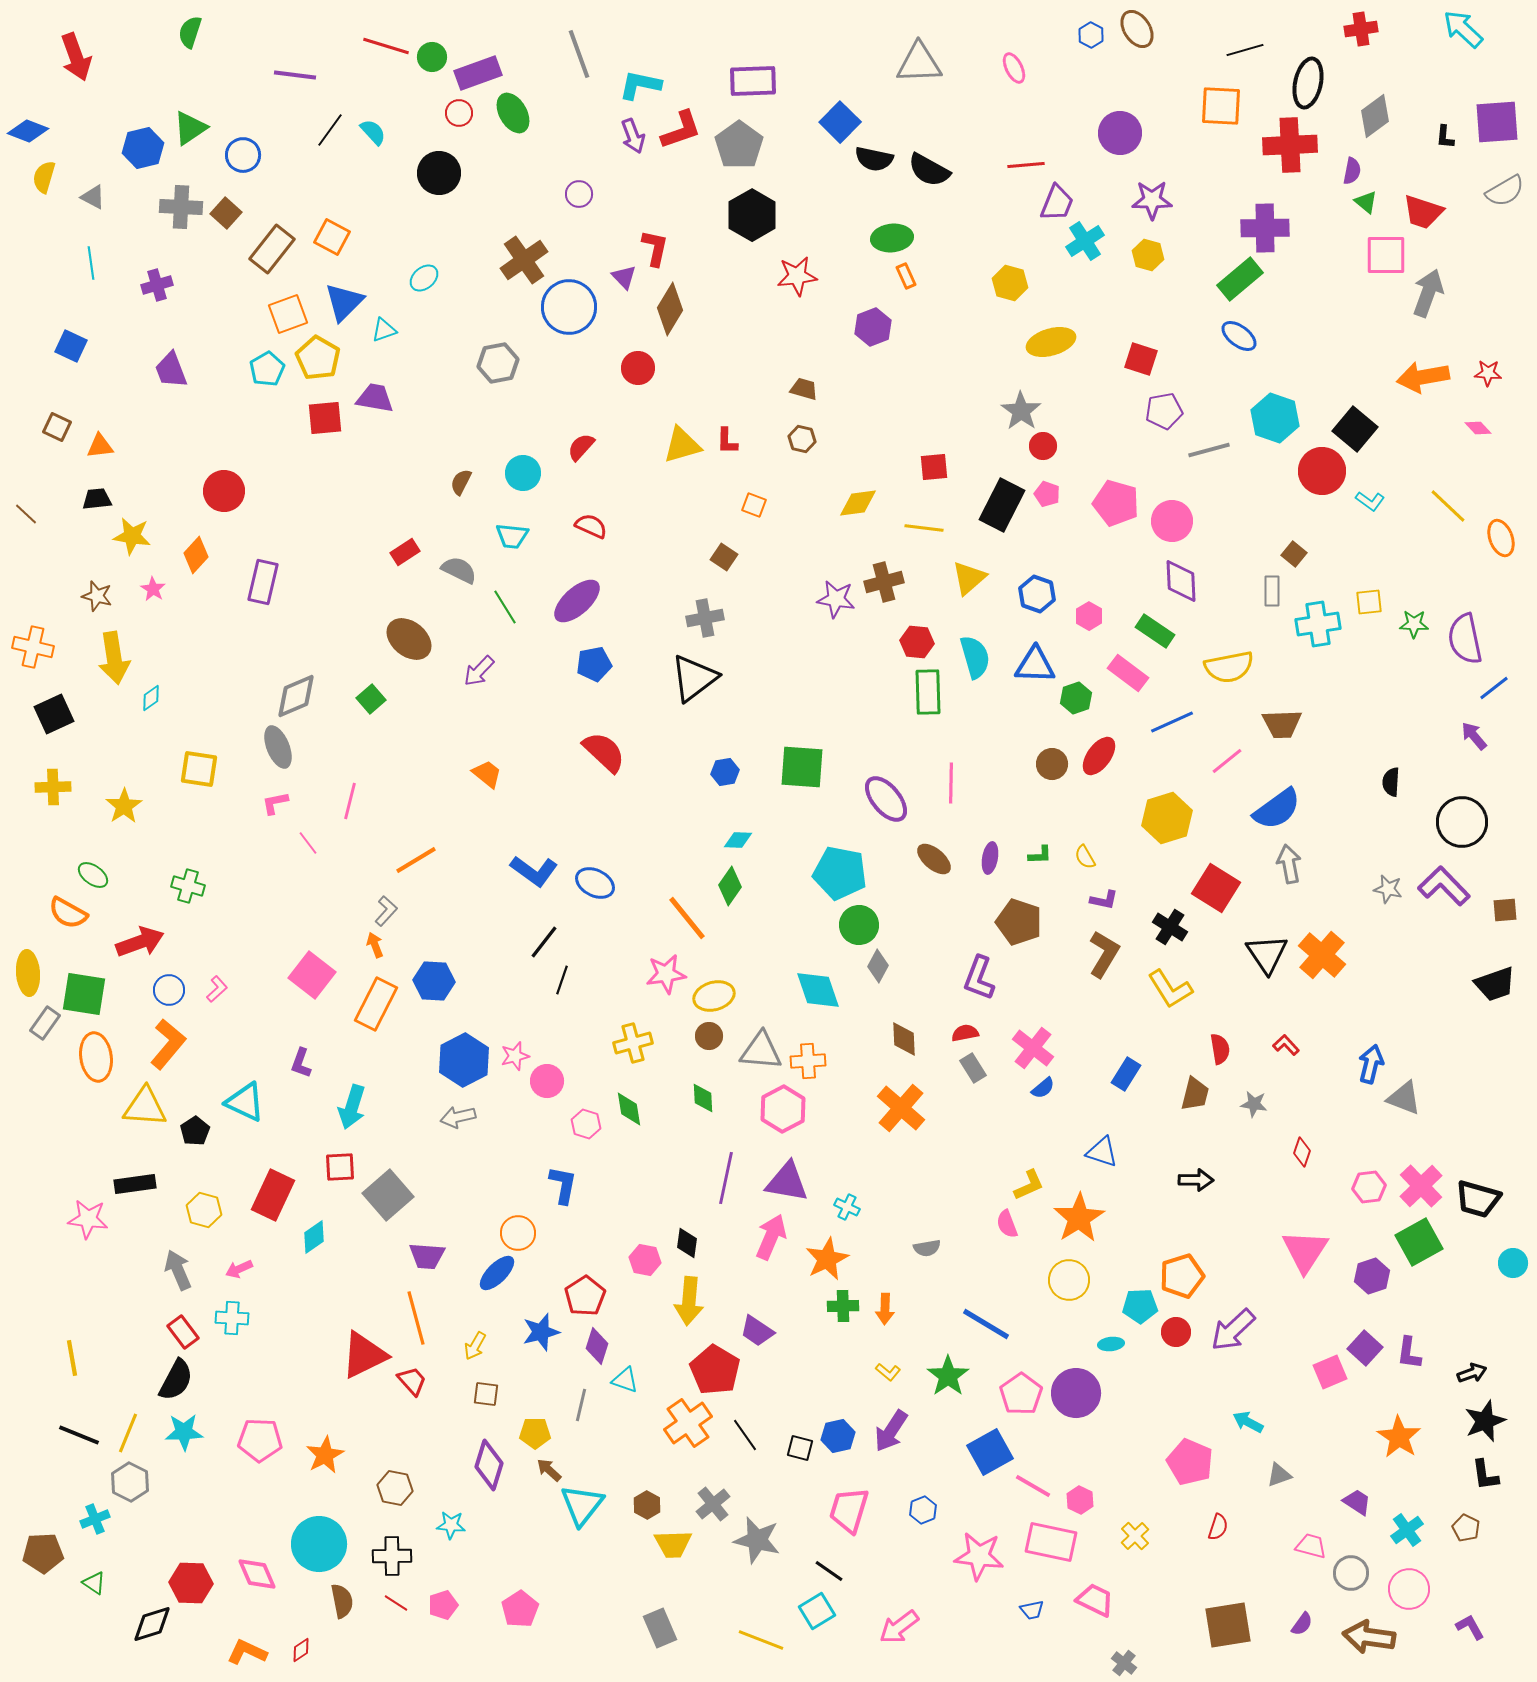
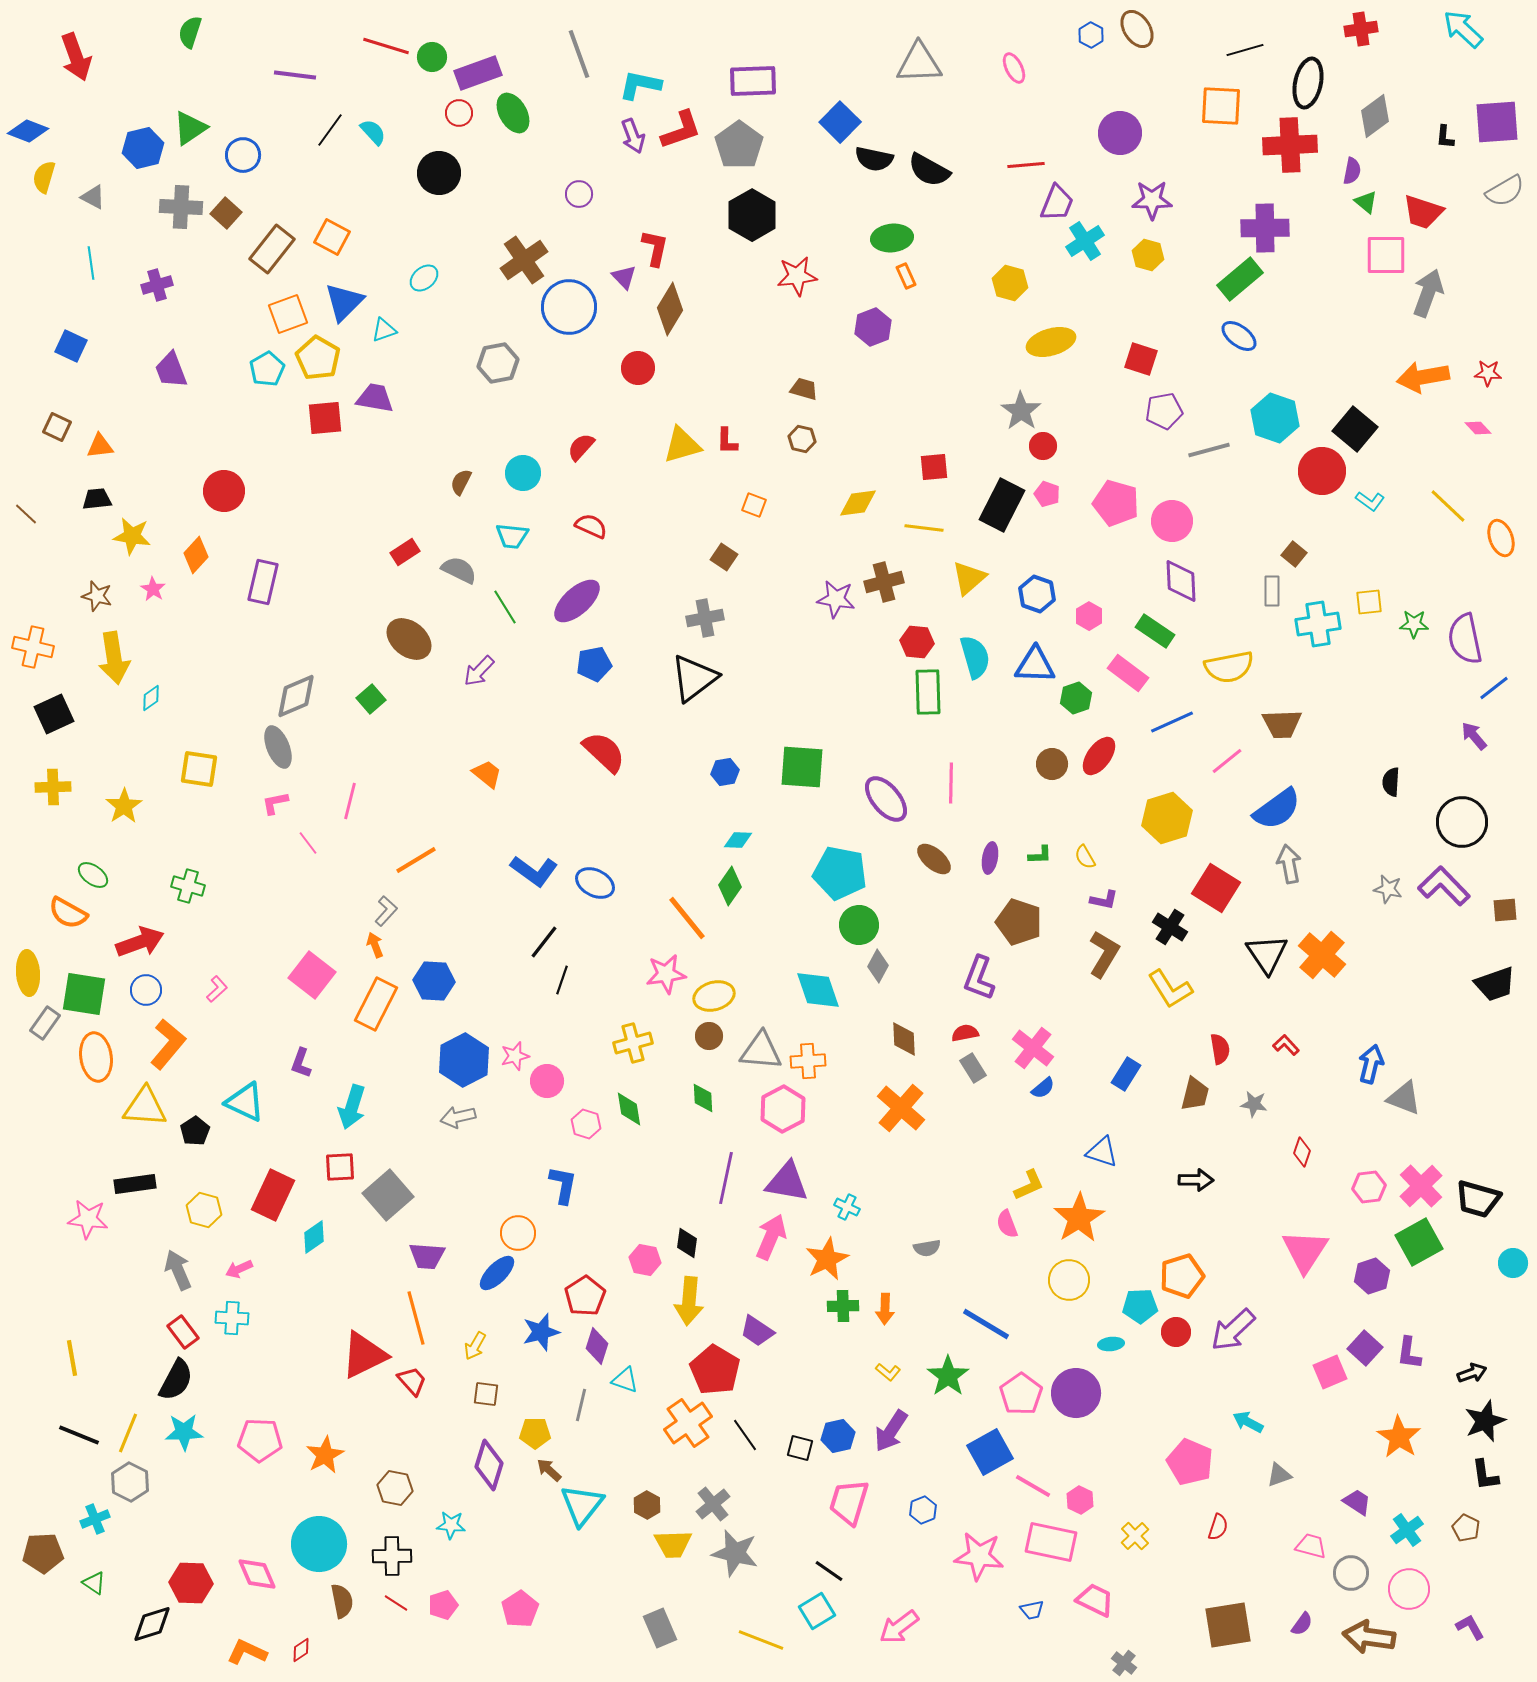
blue circle at (169, 990): moved 23 px left
pink trapezoid at (849, 1510): moved 8 px up
gray star at (757, 1540): moved 22 px left, 13 px down
